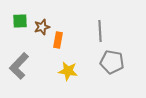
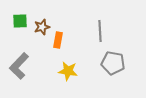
gray pentagon: moved 1 px right, 1 px down
